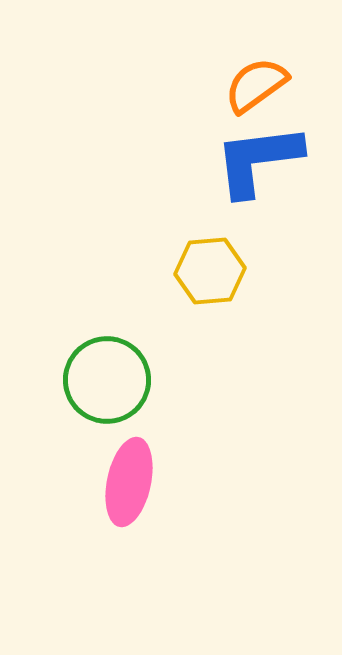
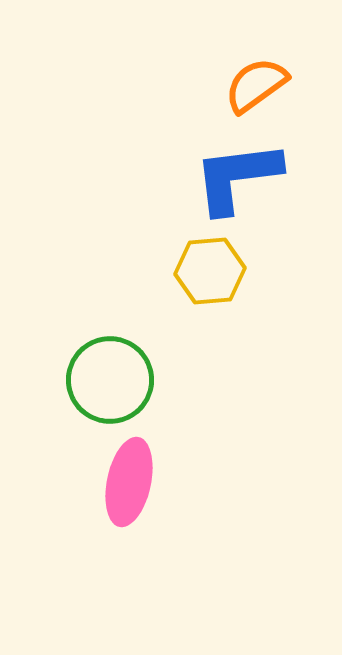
blue L-shape: moved 21 px left, 17 px down
green circle: moved 3 px right
